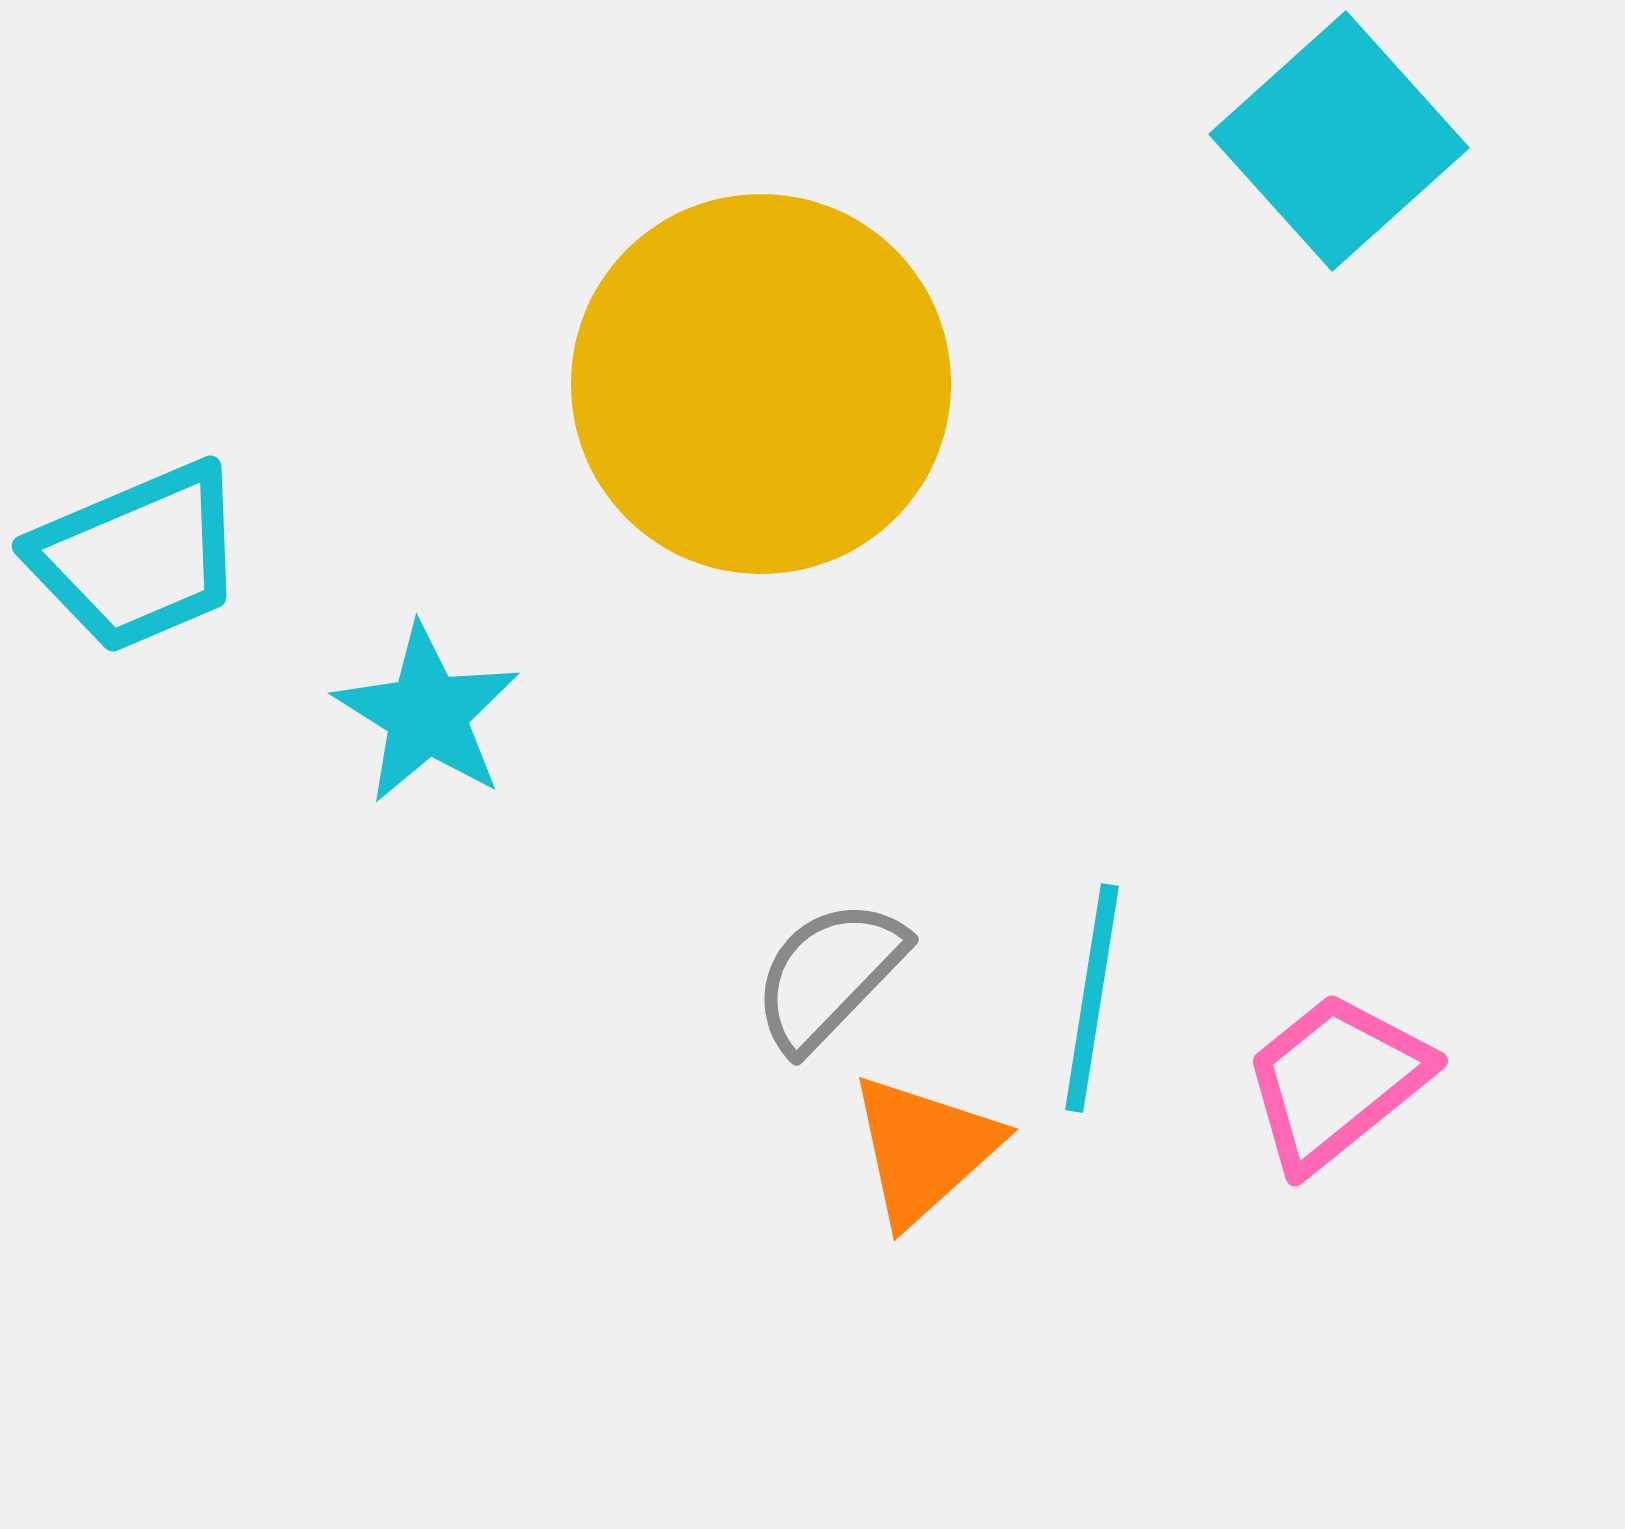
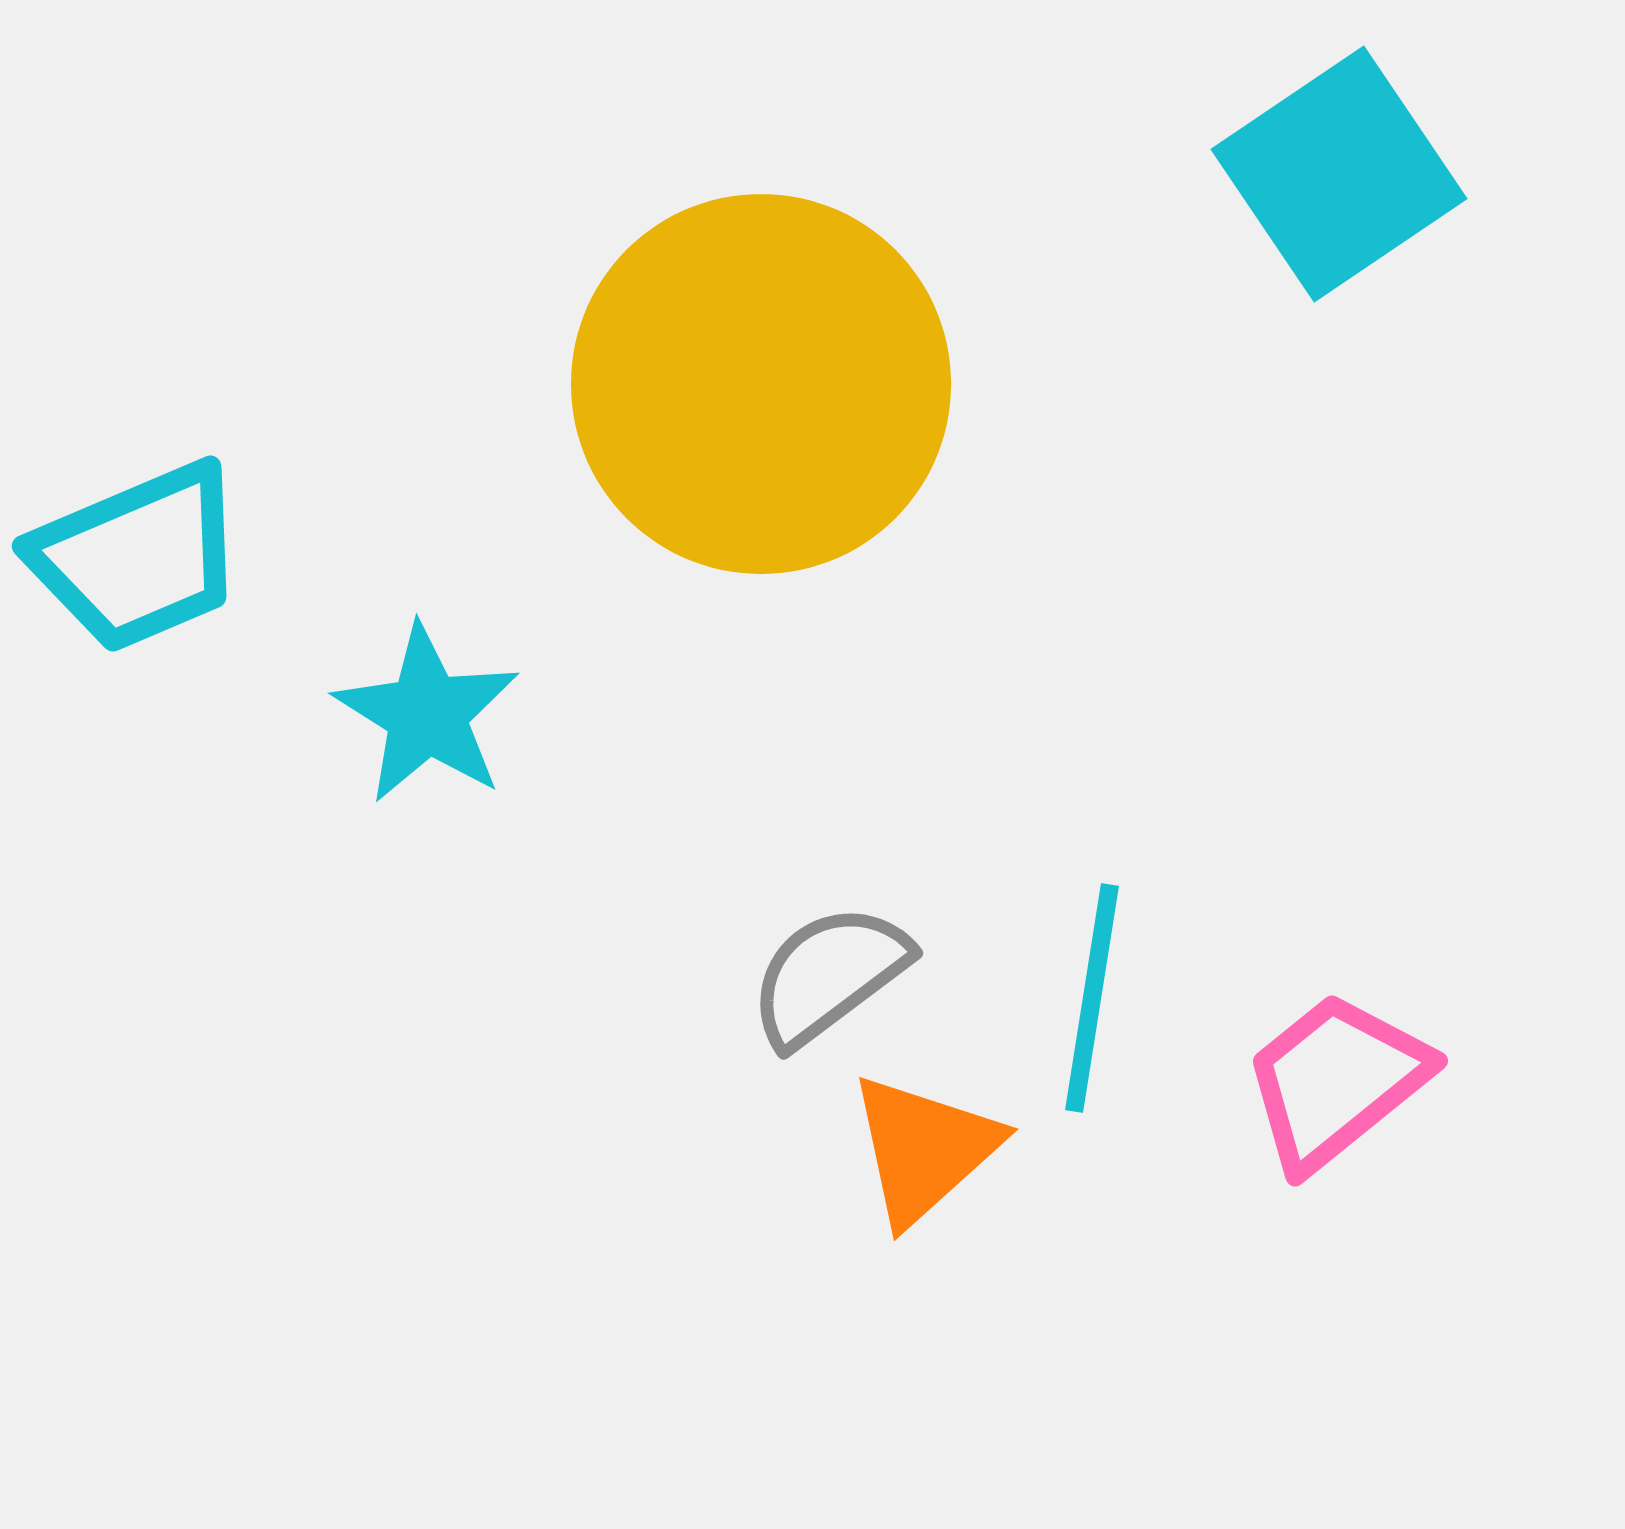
cyan square: moved 33 px down; rotated 8 degrees clockwise
gray semicircle: rotated 9 degrees clockwise
